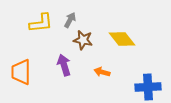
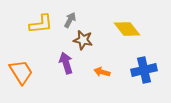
yellow L-shape: moved 1 px down
yellow diamond: moved 5 px right, 10 px up
purple arrow: moved 2 px right, 2 px up
orange trapezoid: rotated 148 degrees clockwise
blue cross: moved 4 px left, 17 px up; rotated 10 degrees counterclockwise
